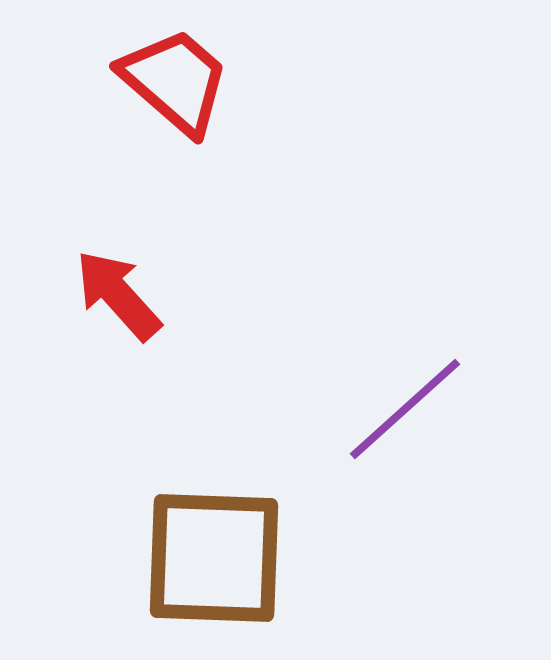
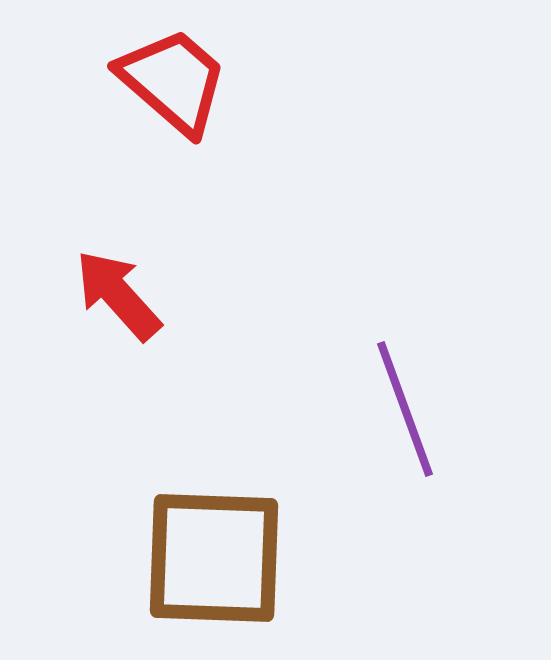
red trapezoid: moved 2 px left
purple line: rotated 68 degrees counterclockwise
